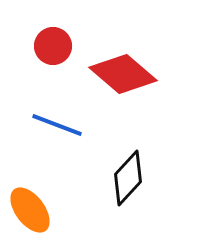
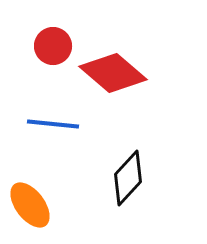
red diamond: moved 10 px left, 1 px up
blue line: moved 4 px left, 1 px up; rotated 15 degrees counterclockwise
orange ellipse: moved 5 px up
